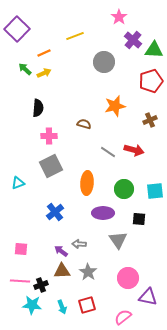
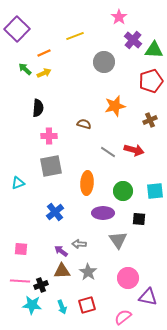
gray square: rotated 15 degrees clockwise
green circle: moved 1 px left, 2 px down
